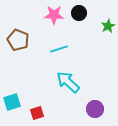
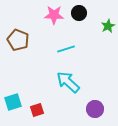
cyan line: moved 7 px right
cyan square: moved 1 px right
red square: moved 3 px up
